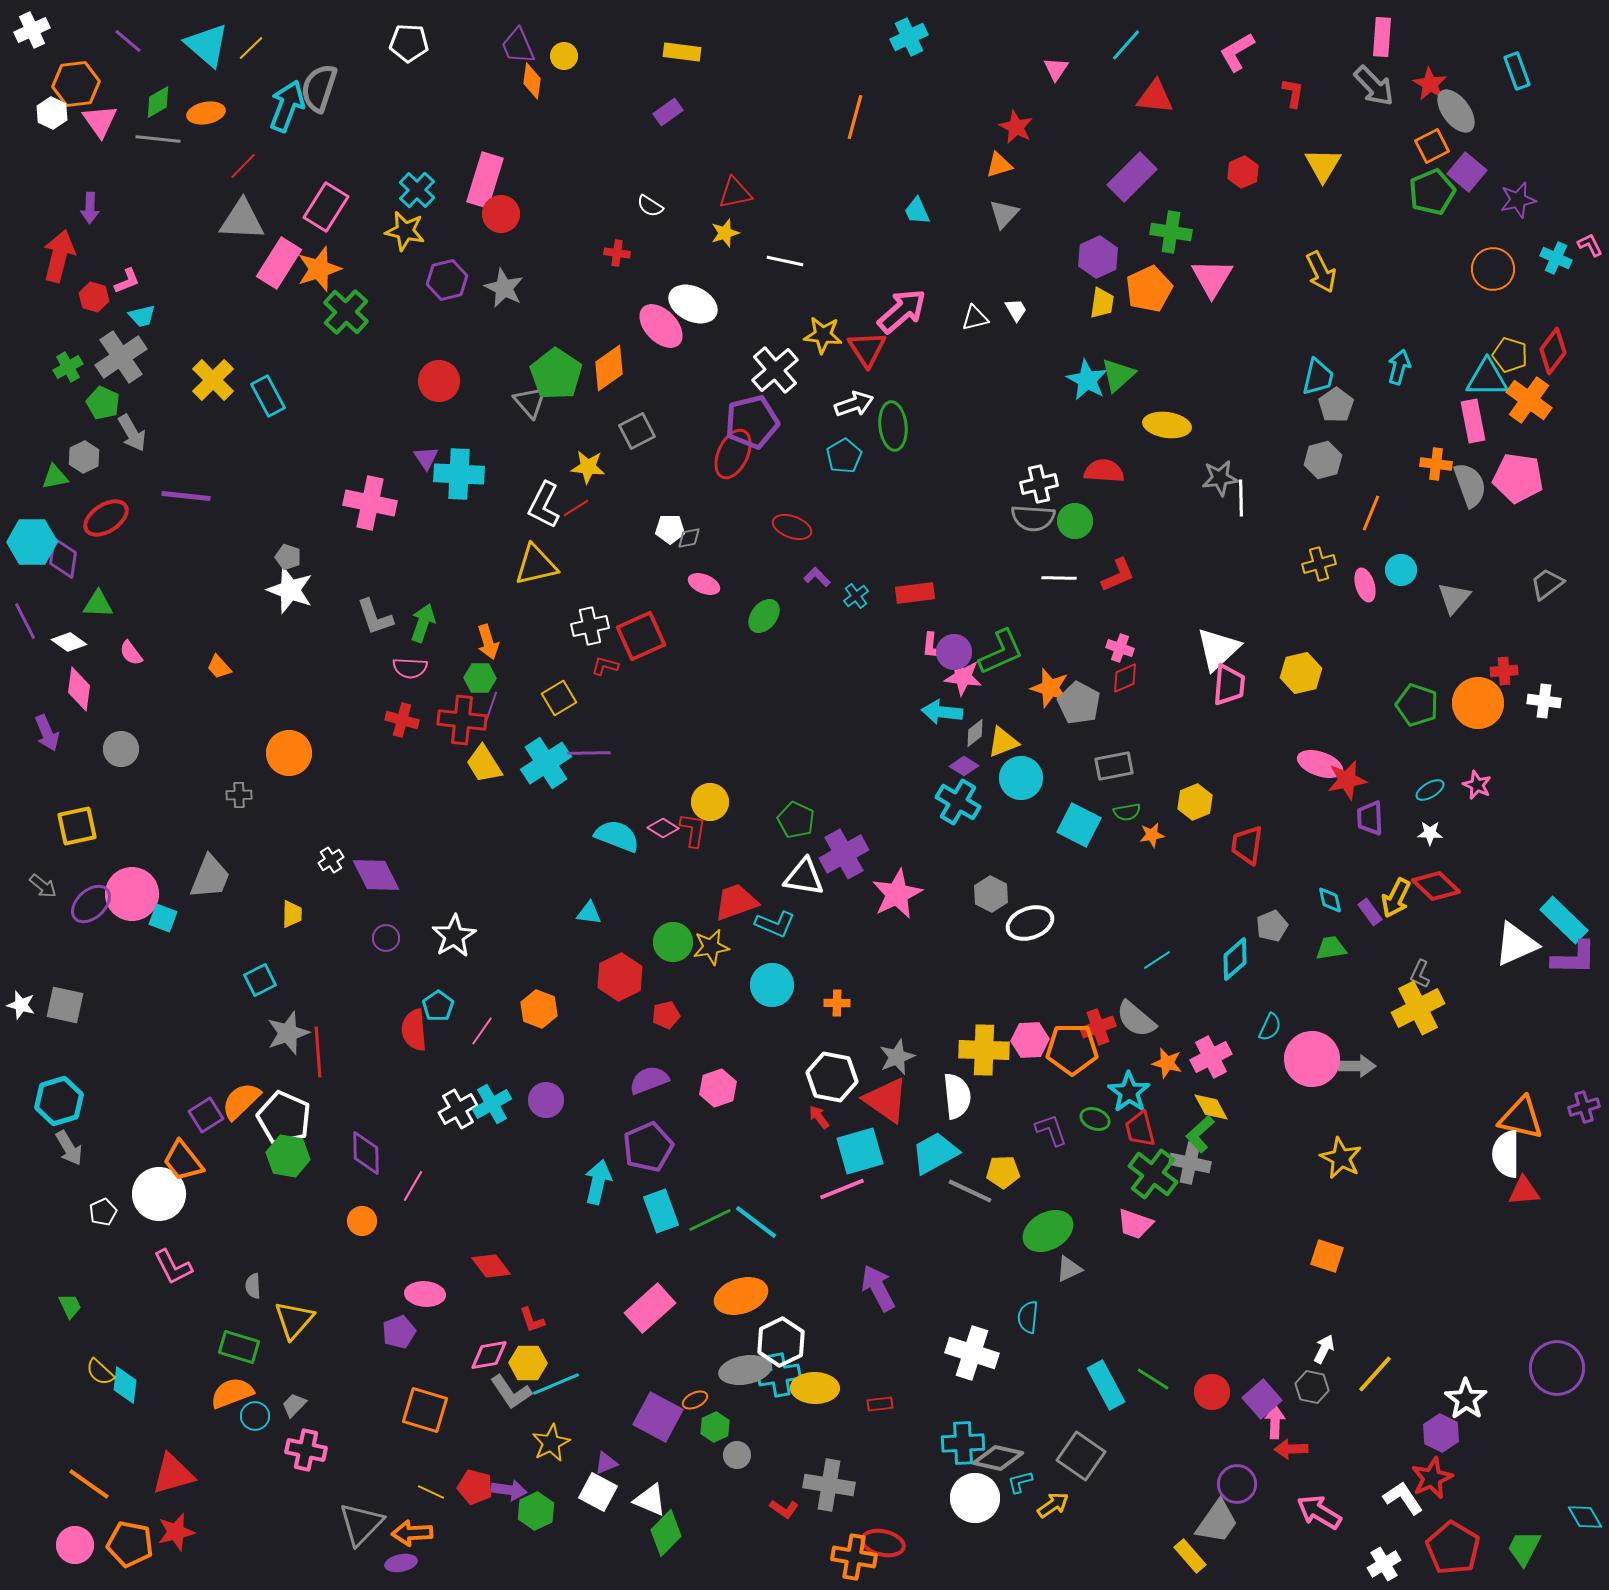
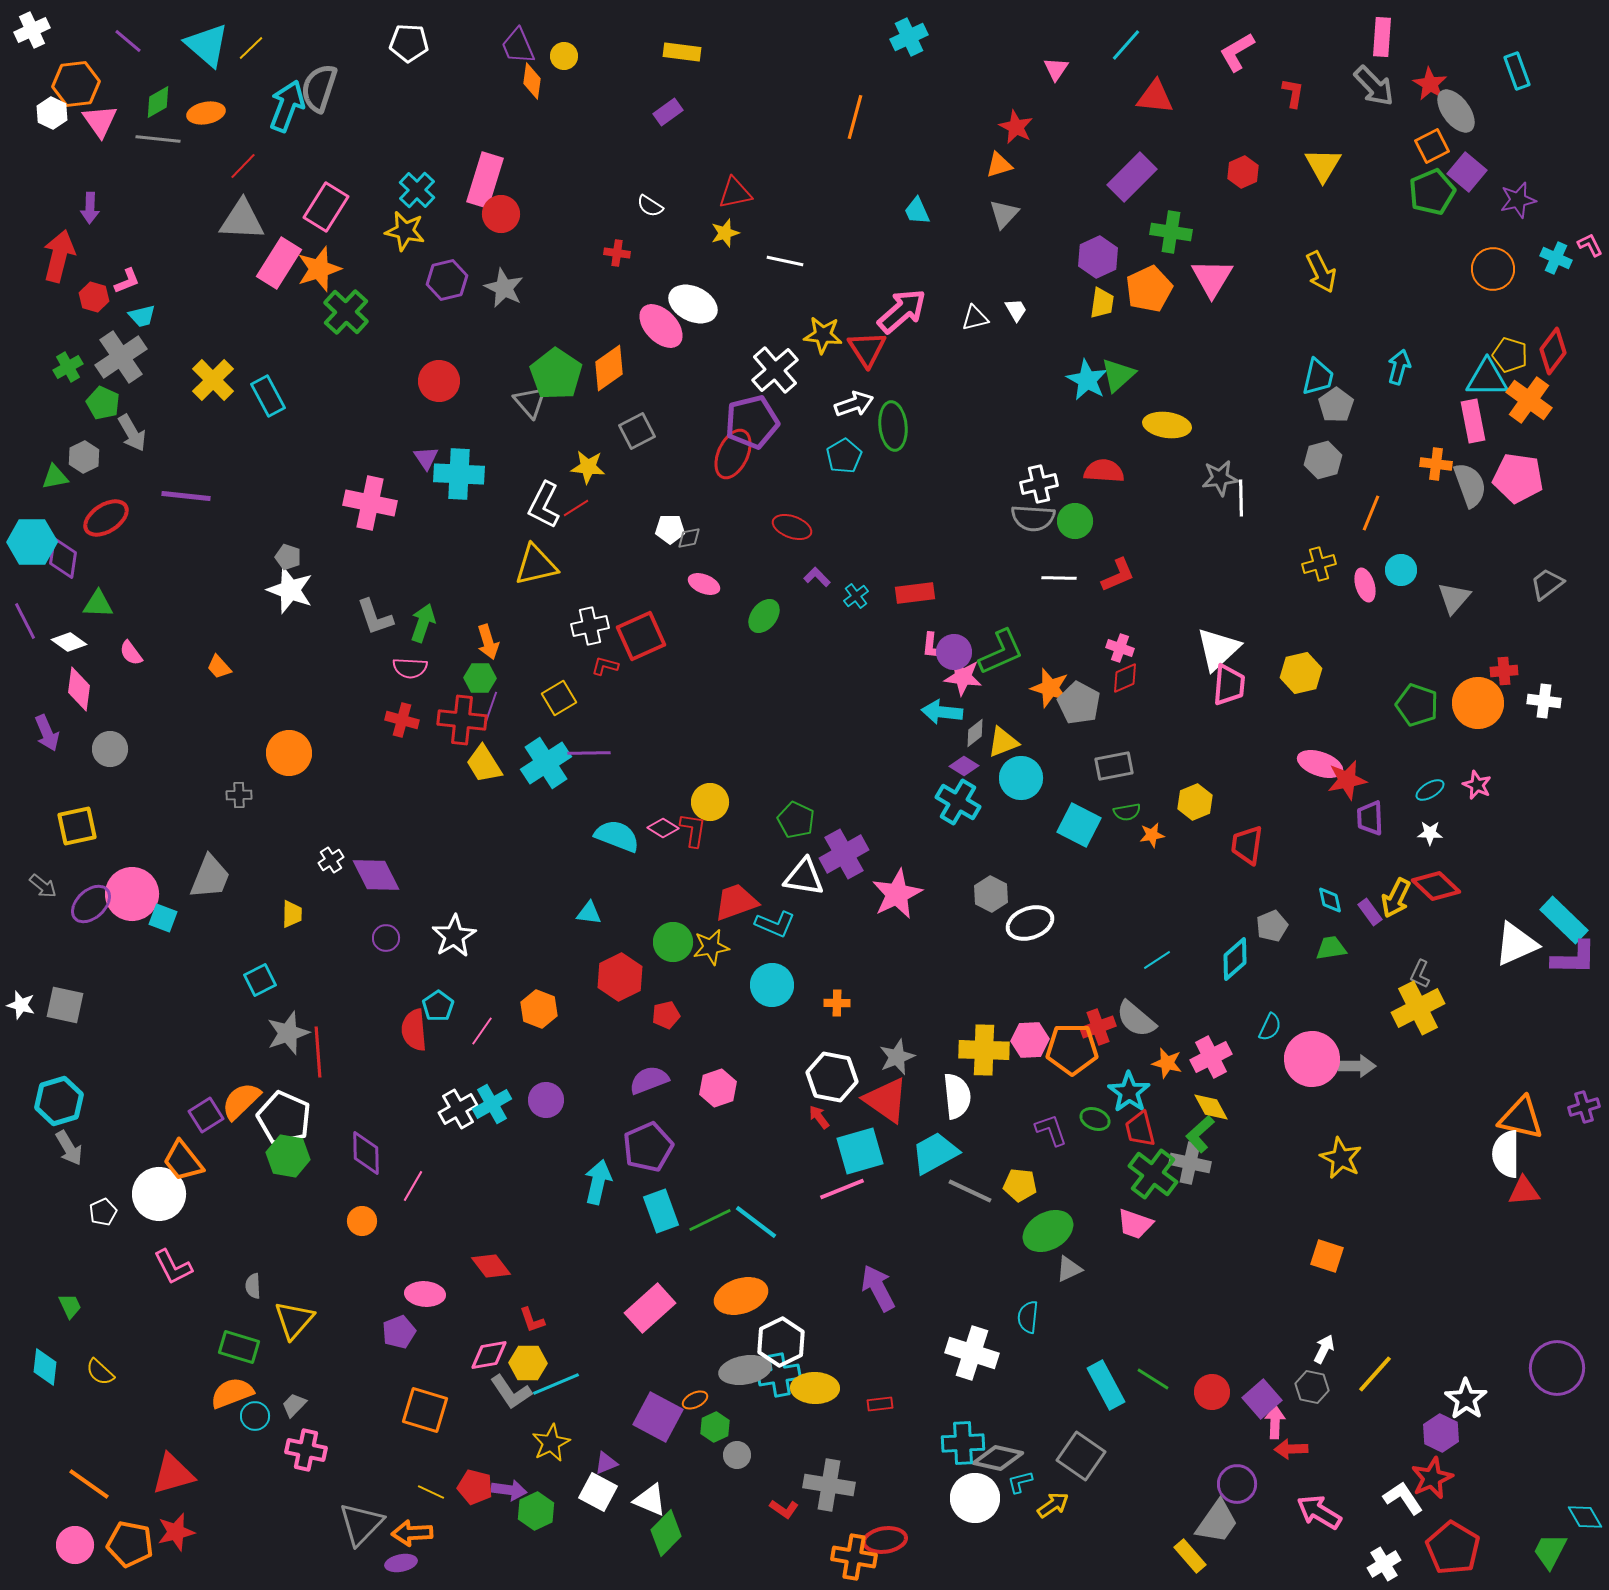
gray circle at (121, 749): moved 11 px left
yellow pentagon at (1003, 1172): moved 17 px right, 13 px down; rotated 8 degrees clockwise
cyan diamond at (125, 1385): moved 80 px left, 18 px up
red ellipse at (883, 1543): moved 2 px right, 3 px up; rotated 21 degrees counterclockwise
green trapezoid at (1524, 1548): moved 26 px right, 3 px down
